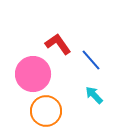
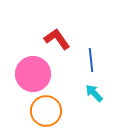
red L-shape: moved 1 px left, 5 px up
blue line: rotated 35 degrees clockwise
cyan arrow: moved 2 px up
